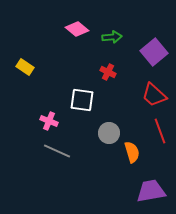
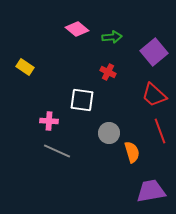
pink cross: rotated 18 degrees counterclockwise
